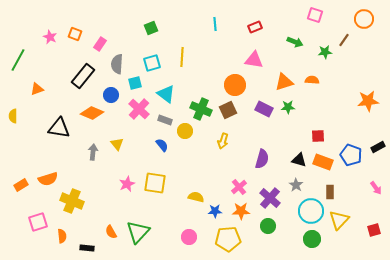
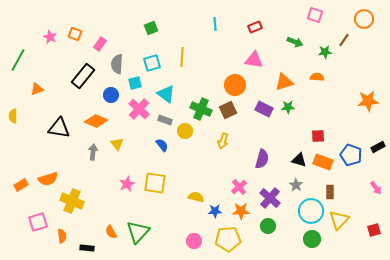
orange semicircle at (312, 80): moved 5 px right, 3 px up
orange diamond at (92, 113): moved 4 px right, 8 px down
pink circle at (189, 237): moved 5 px right, 4 px down
